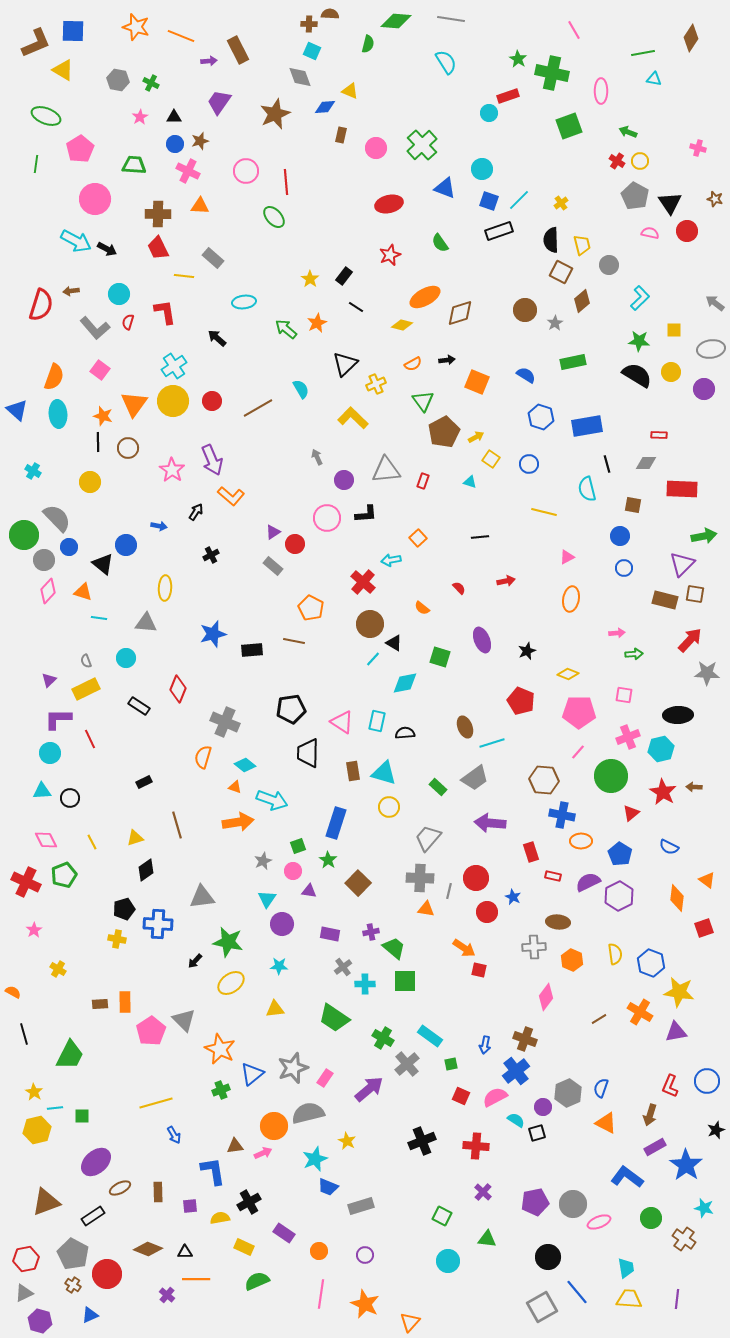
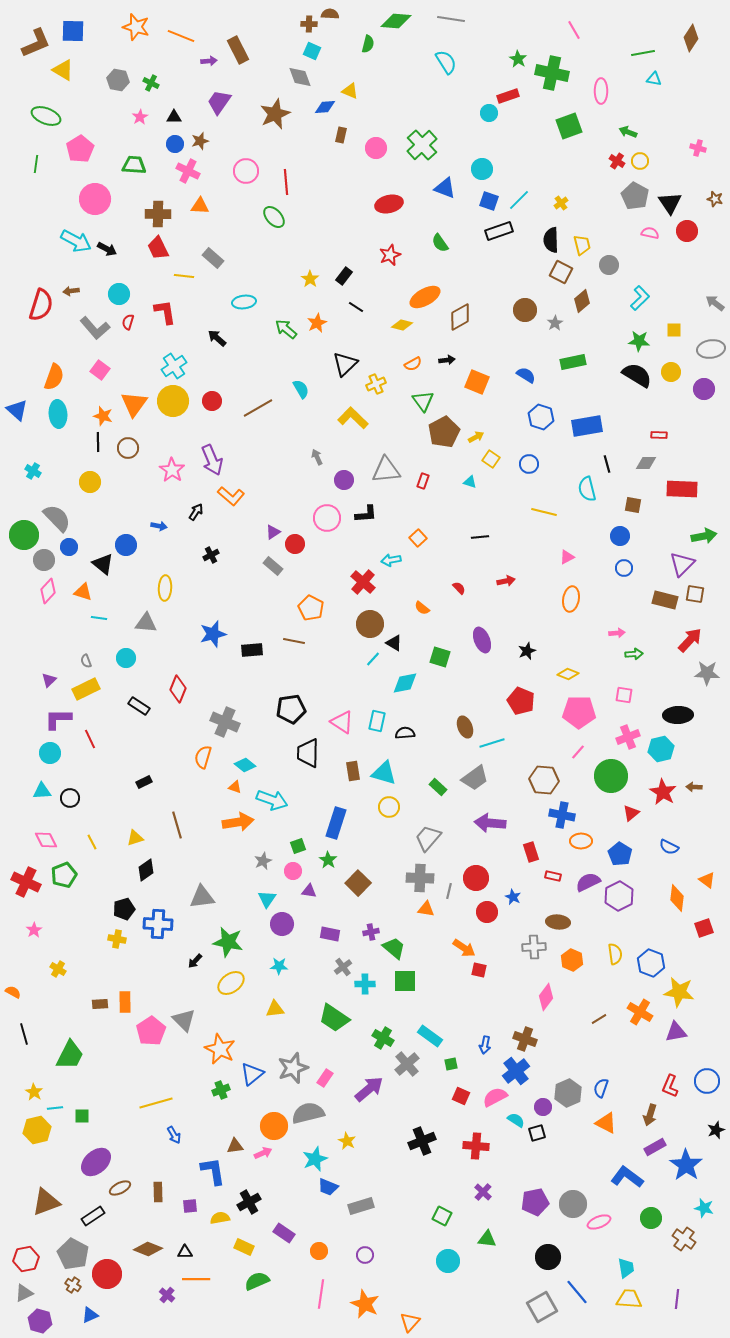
brown diamond at (460, 313): moved 4 px down; rotated 12 degrees counterclockwise
